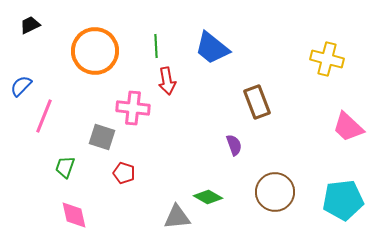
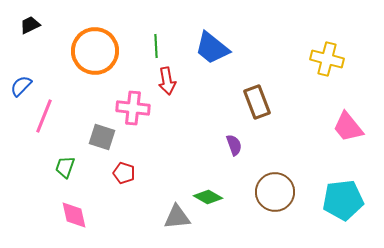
pink trapezoid: rotated 8 degrees clockwise
